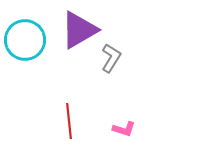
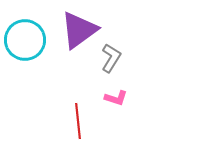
purple triangle: rotated 6 degrees counterclockwise
red line: moved 9 px right
pink L-shape: moved 8 px left, 31 px up
